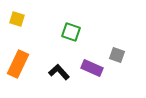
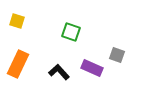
yellow square: moved 2 px down
